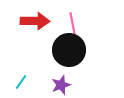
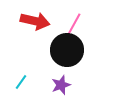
red arrow: rotated 12 degrees clockwise
pink line: rotated 40 degrees clockwise
black circle: moved 2 px left
